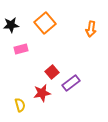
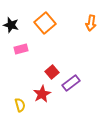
black star: rotated 21 degrees clockwise
orange arrow: moved 6 px up
red star: moved 1 px down; rotated 18 degrees counterclockwise
